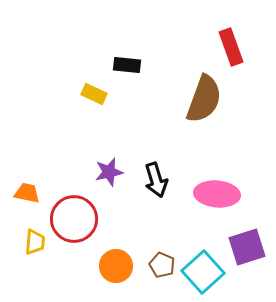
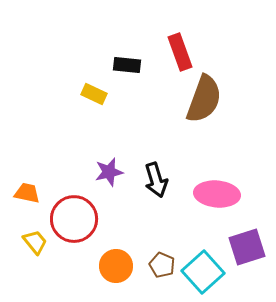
red rectangle: moved 51 px left, 5 px down
yellow trapezoid: rotated 44 degrees counterclockwise
